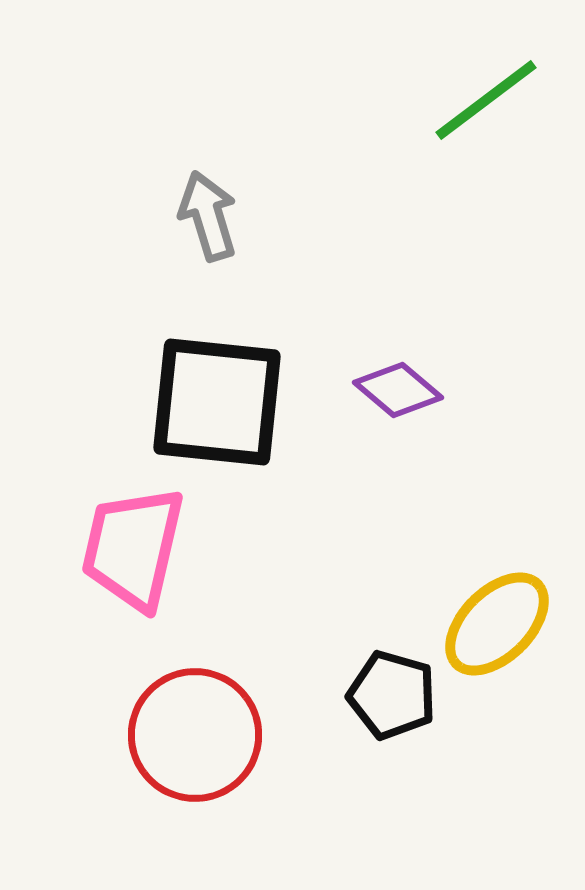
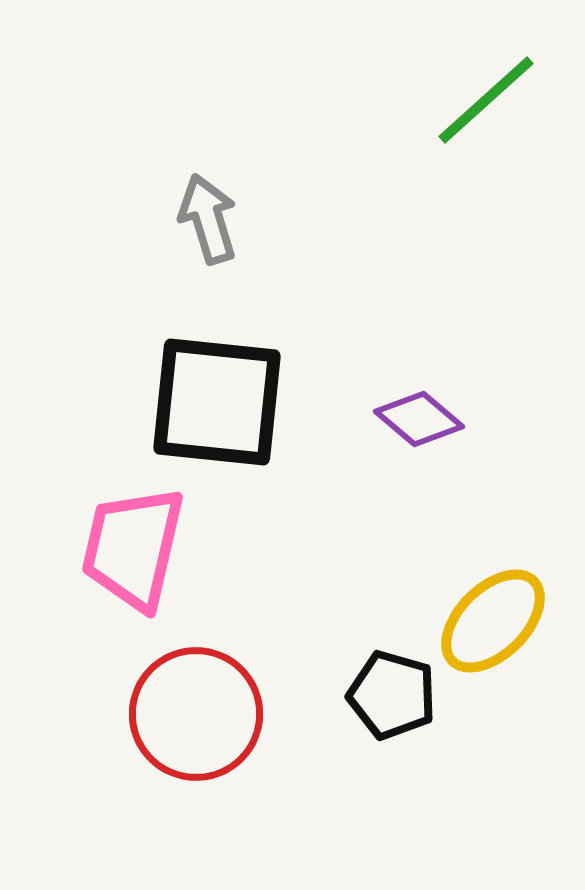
green line: rotated 5 degrees counterclockwise
gray arrow: moved 3 px down
purple diamond: moved 21 px right, 29 px down
yellow ellipse: moved 4 px left, 3 px up
red circle: moved 1 px right, 21 px up
